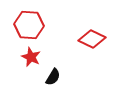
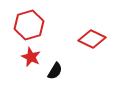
red hexagon: rotated 20 degrees counterclockwise
black semicircle: moved 2 px right, 6 px up
